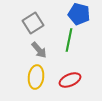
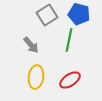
gray square: moved 14 px right, 8 px up
gray arrow: moved 8 px left, 5 px up
red ellipse: rotated 10 degrees counterclockwise
